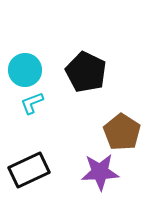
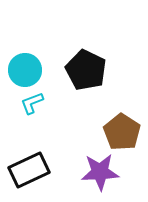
black pentagon: moved 2 px up
